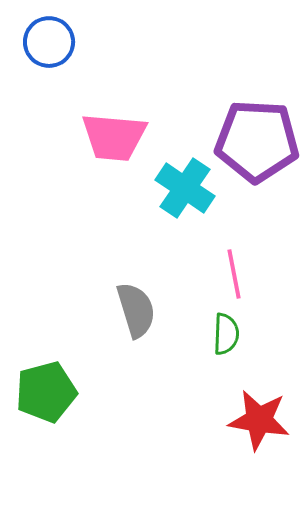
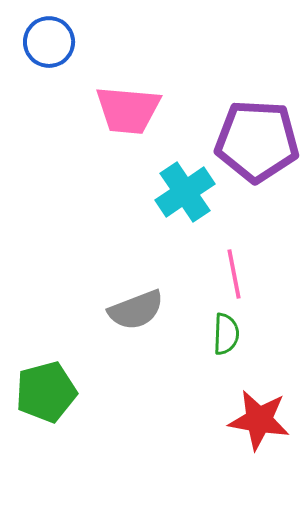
pink trapezoid: moved 14 px right, 27 px up
cyan cross: moved 4 px down; rotated 22 degrees clockwise
gray semicircle: rotated 86 degrees clockwise
